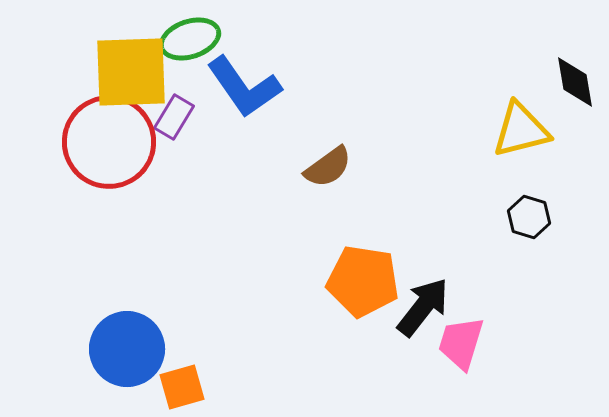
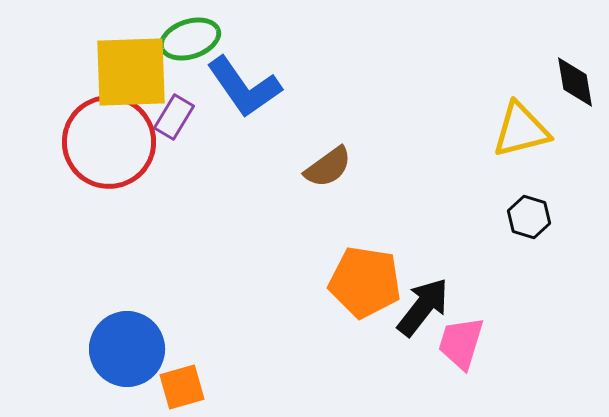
orange pentagon: moved 2 px right, 1 px down
